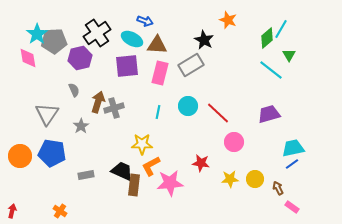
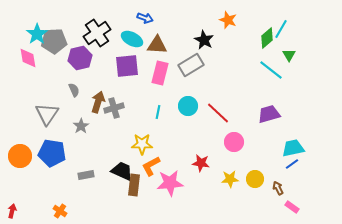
blue arrow at (145, 21): moved 3 px up
